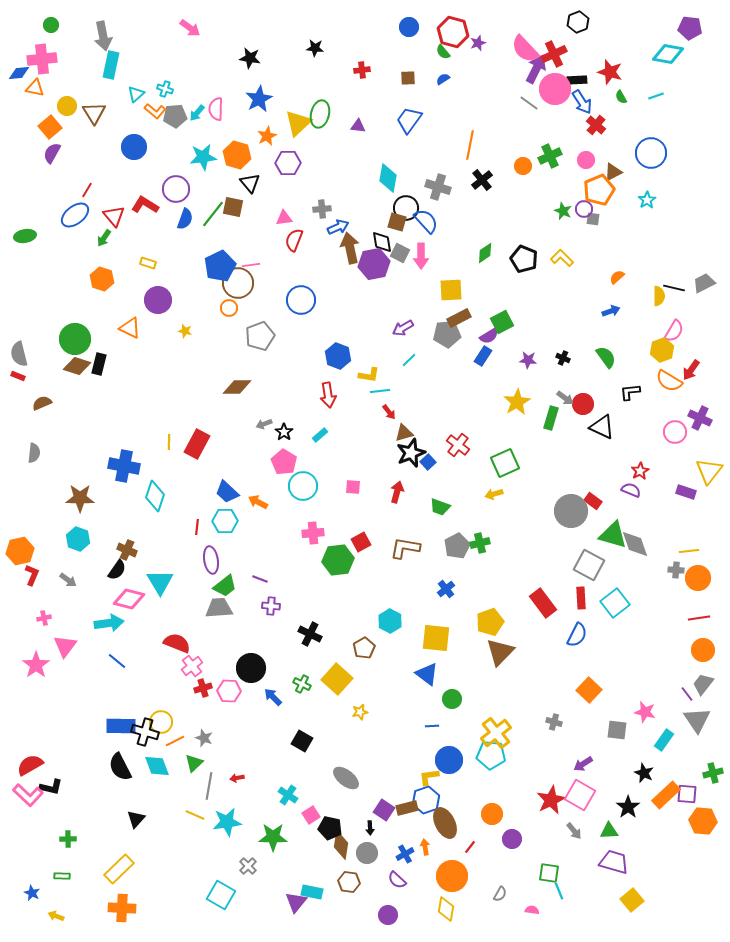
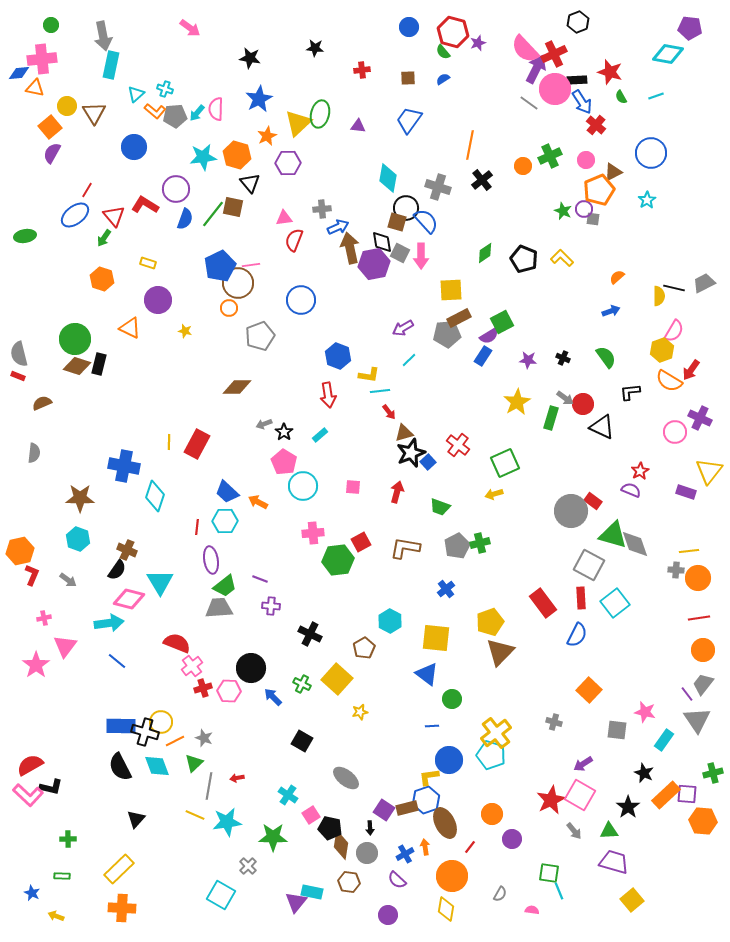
cyan pentagon at (491, 755): rotated 12 degrees clockwise
